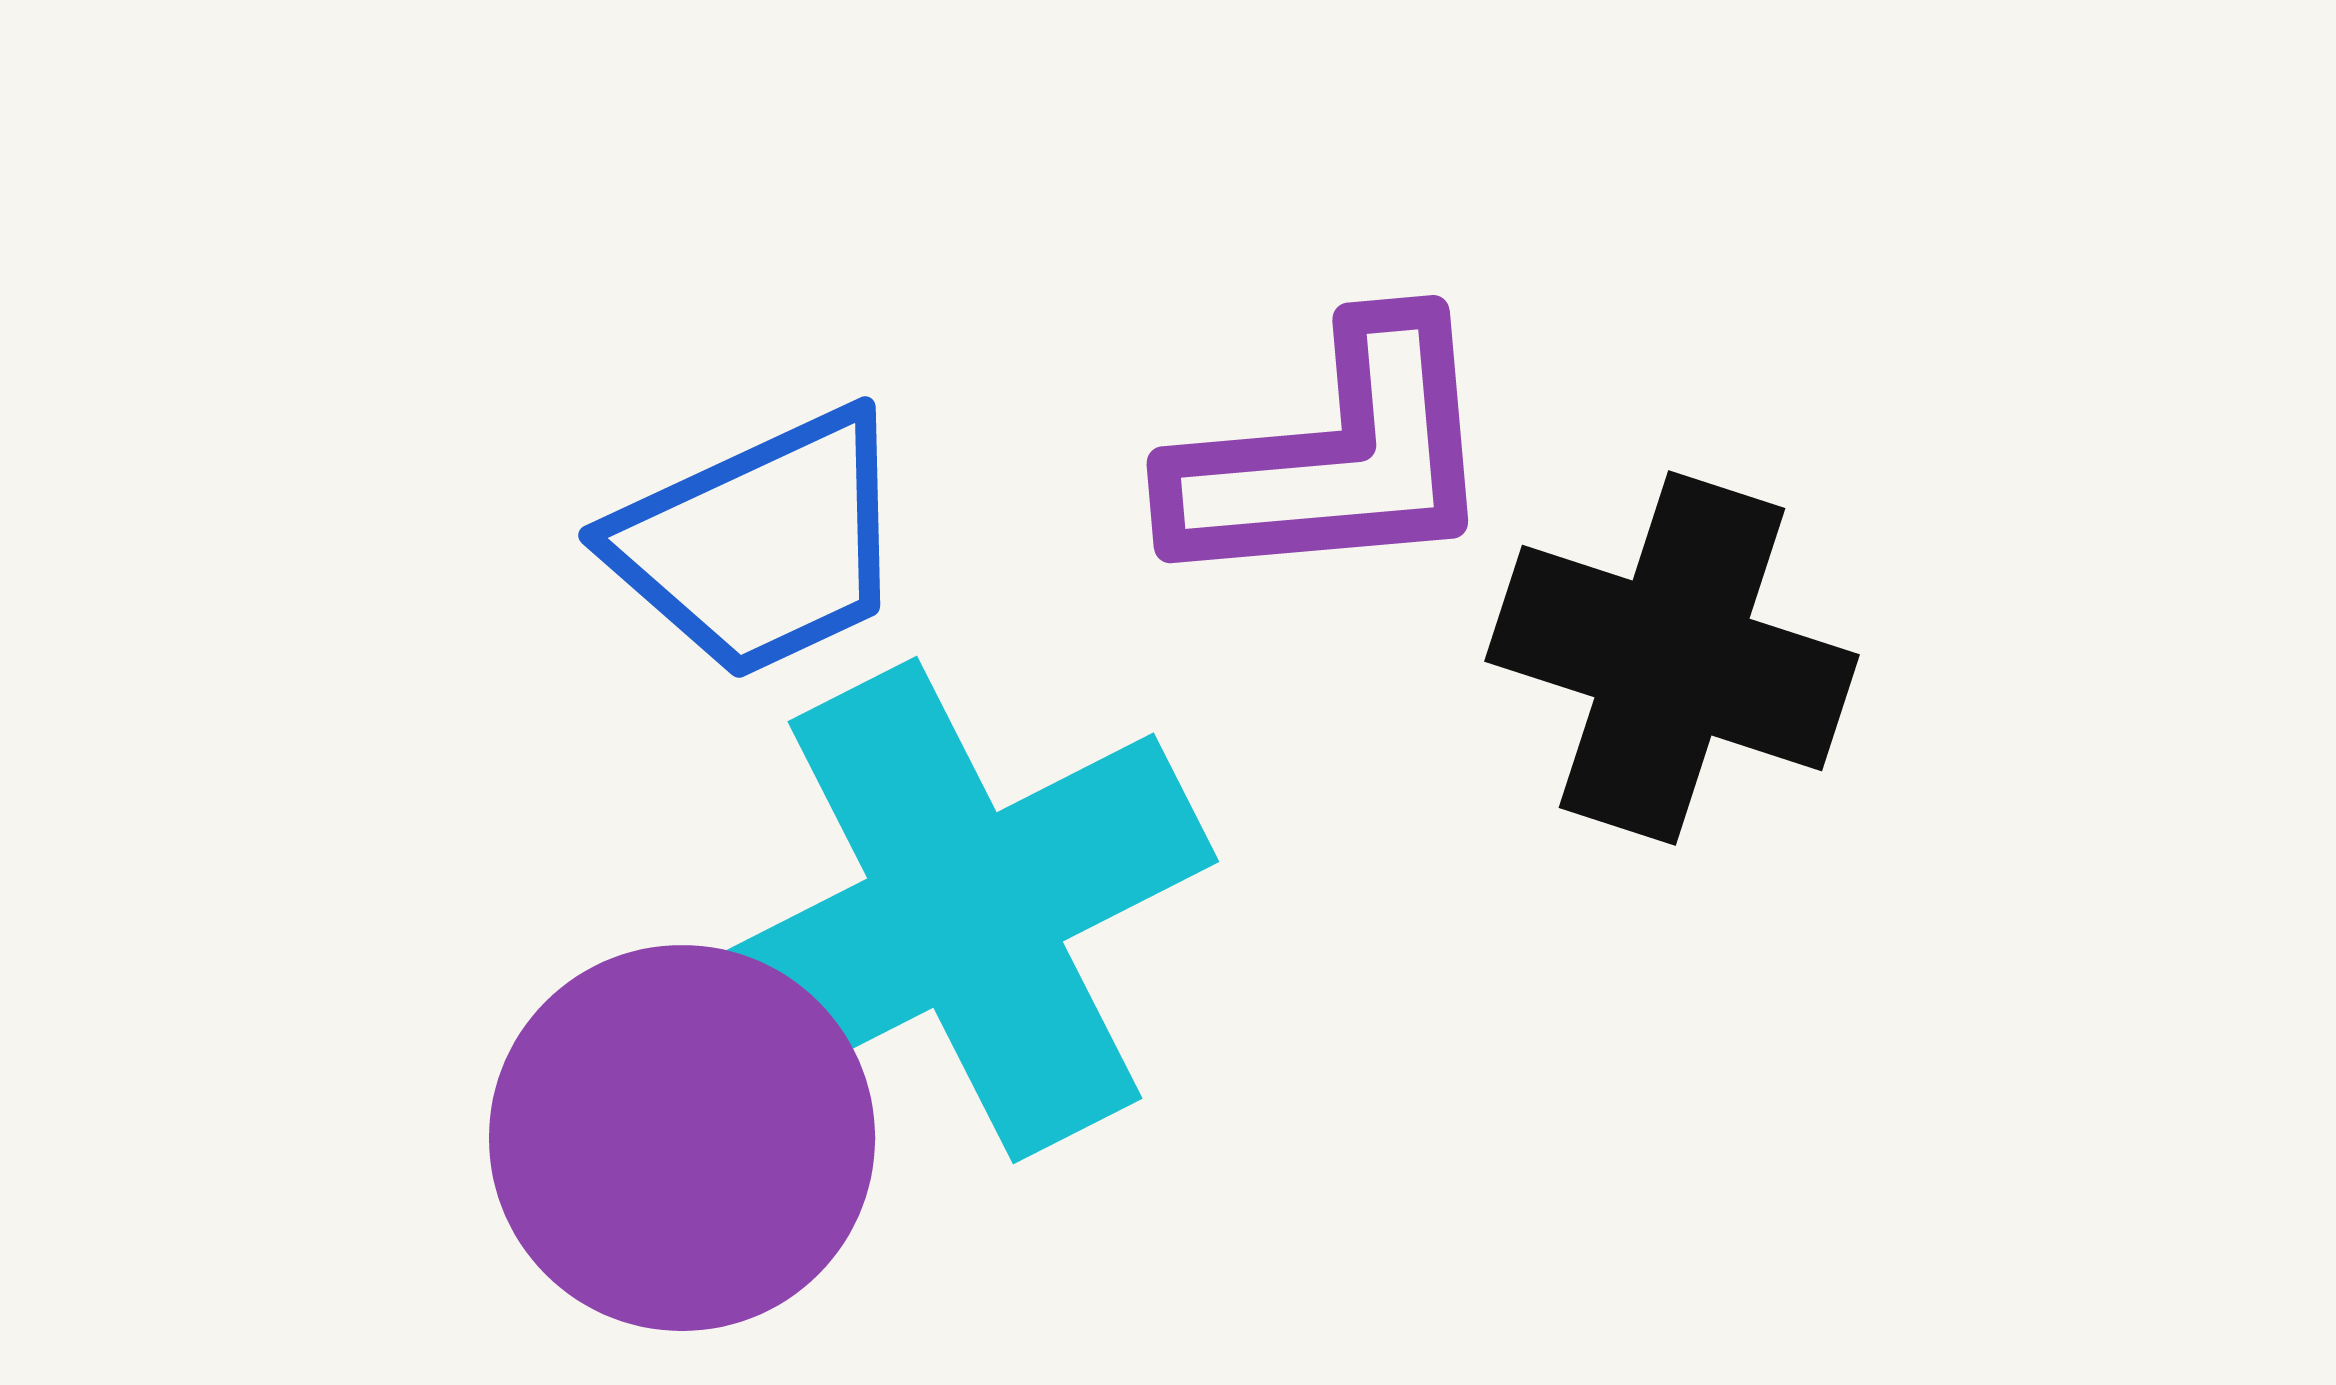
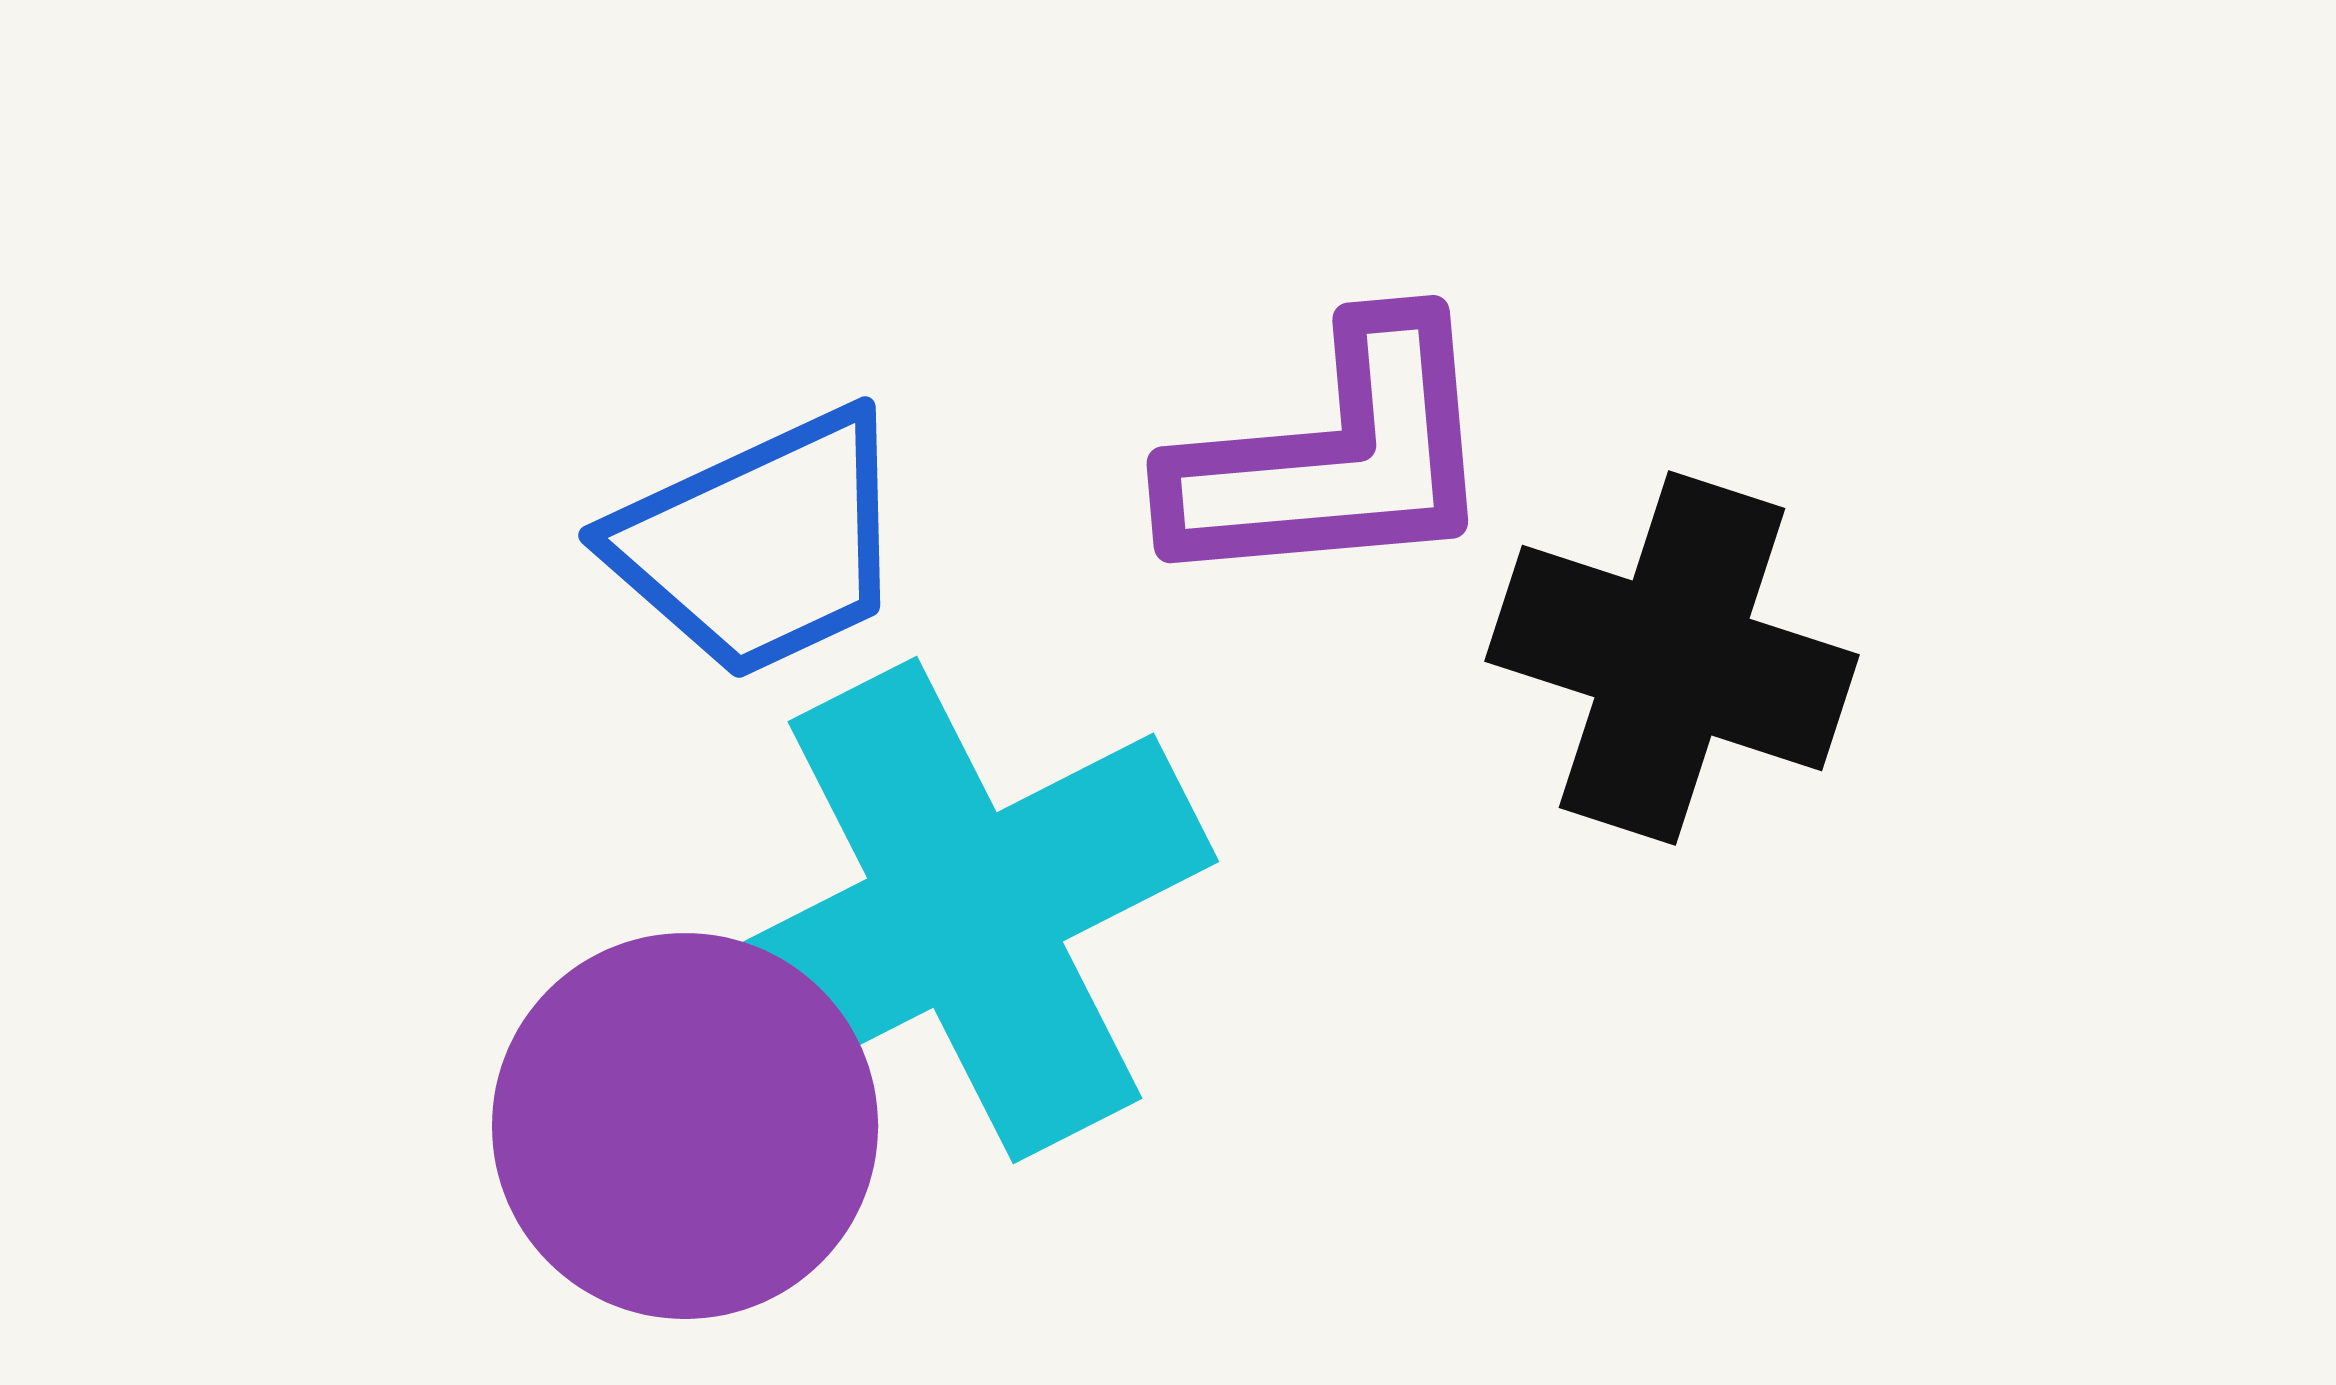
purple circle: moved 3 px right, 12 px up
